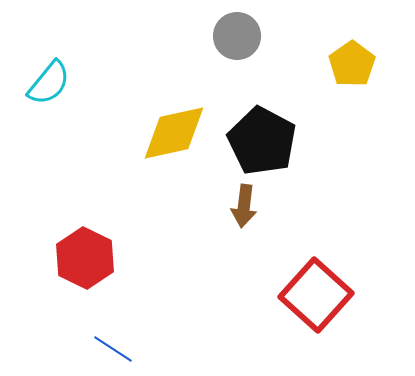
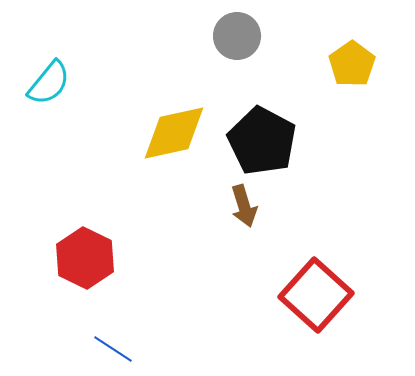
brown arrow: rotated 24 degrees counterclockwise
